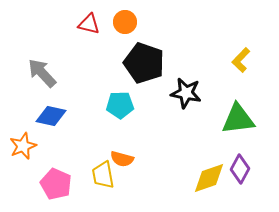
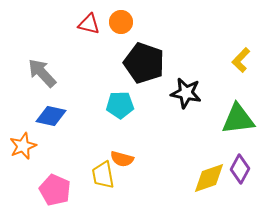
orange circle: moved 4 px left
pink pentagon: moved 1 px left, 6 px down
